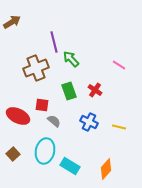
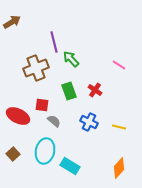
orange diamond: moved 13 px right, 1 px up
